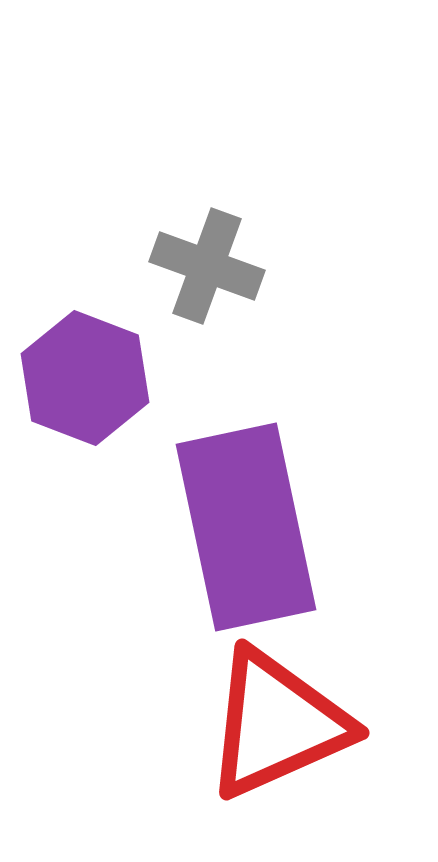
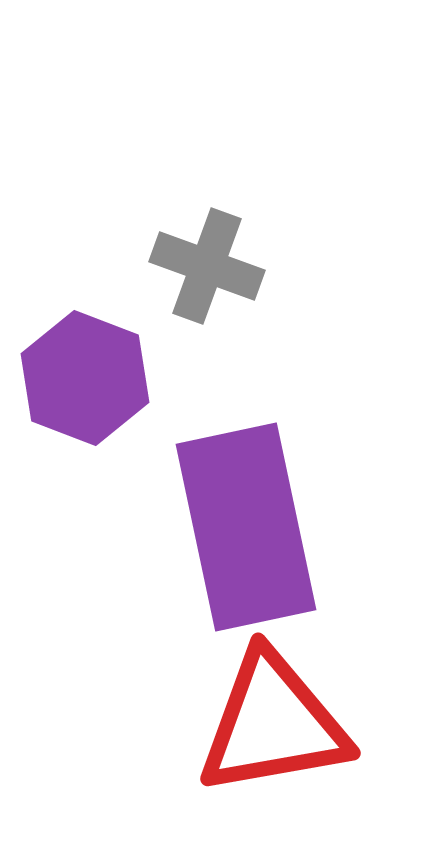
red triangle: moved 4 px left; rotated 14 degrees clockwise
